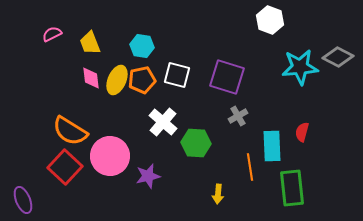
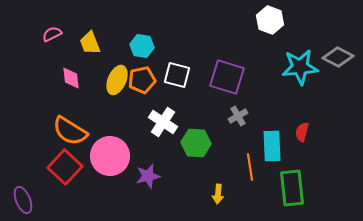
pink diamond: moved 20 px left
white cross: rotated 8 degrees counterclockwise
